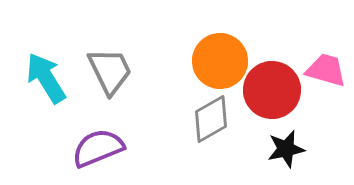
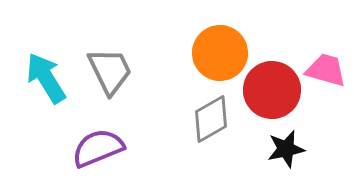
orange circle: moved 8 px up
